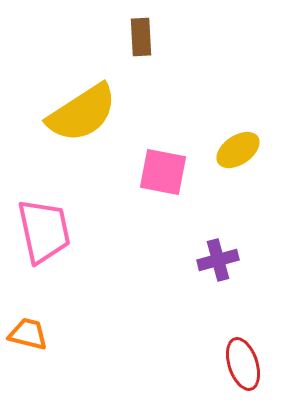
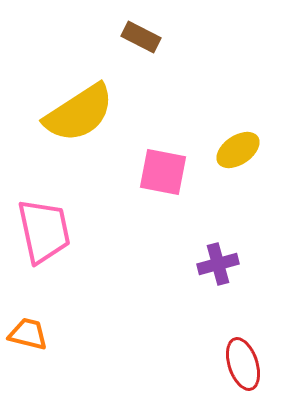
brown rectangle: rotated 60 degrees counterclockwise
yellow semicircle: moved 3 px left
purple cross: moved 4 px down
